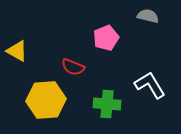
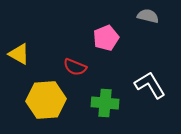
yellow triangle: moved 2 px right, 3 px down
red semicircle: moved 2 px right
green cross: moved 2 px left, 1 px up
